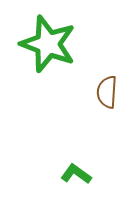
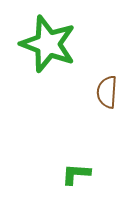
green L-shape: rotated 32 degrees counterclockwise
